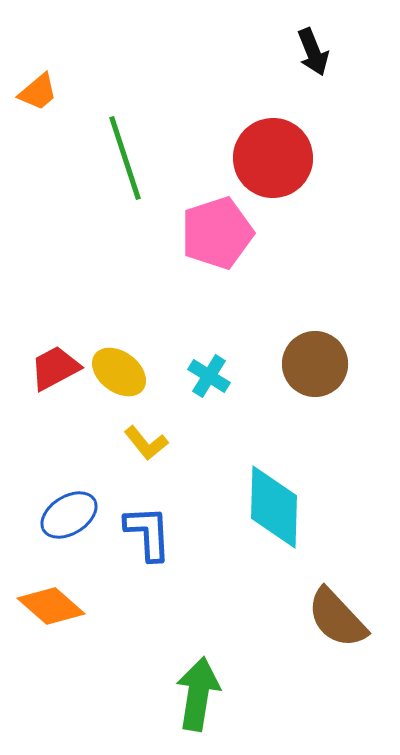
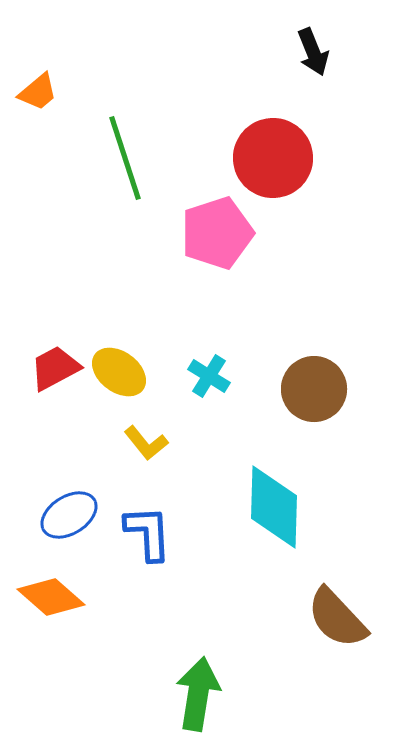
brown circle: moved 1 px left, 25 px down
orange diamond: moved 9 px up
